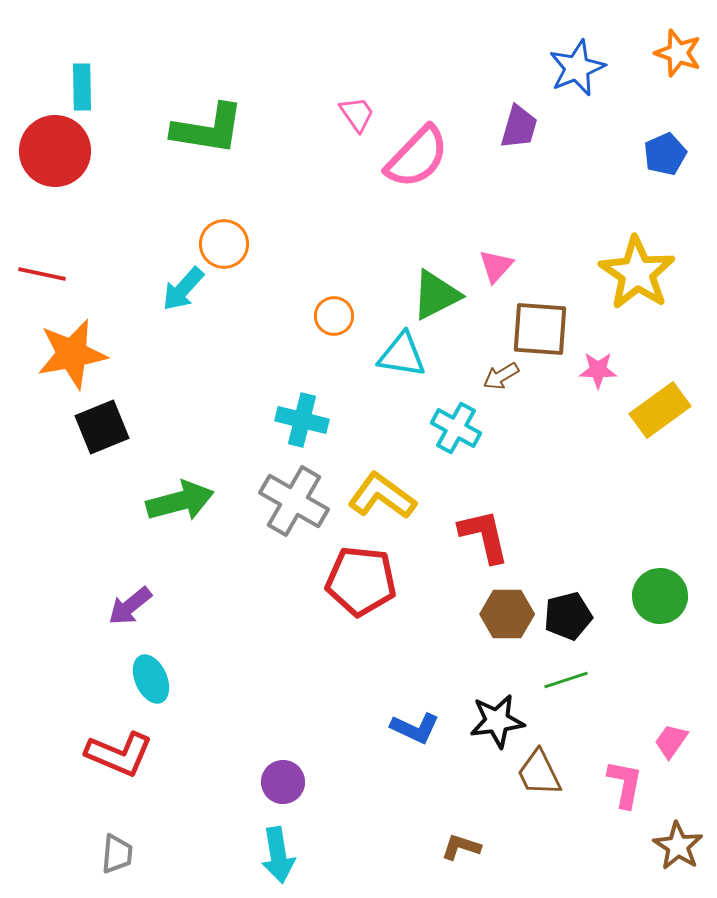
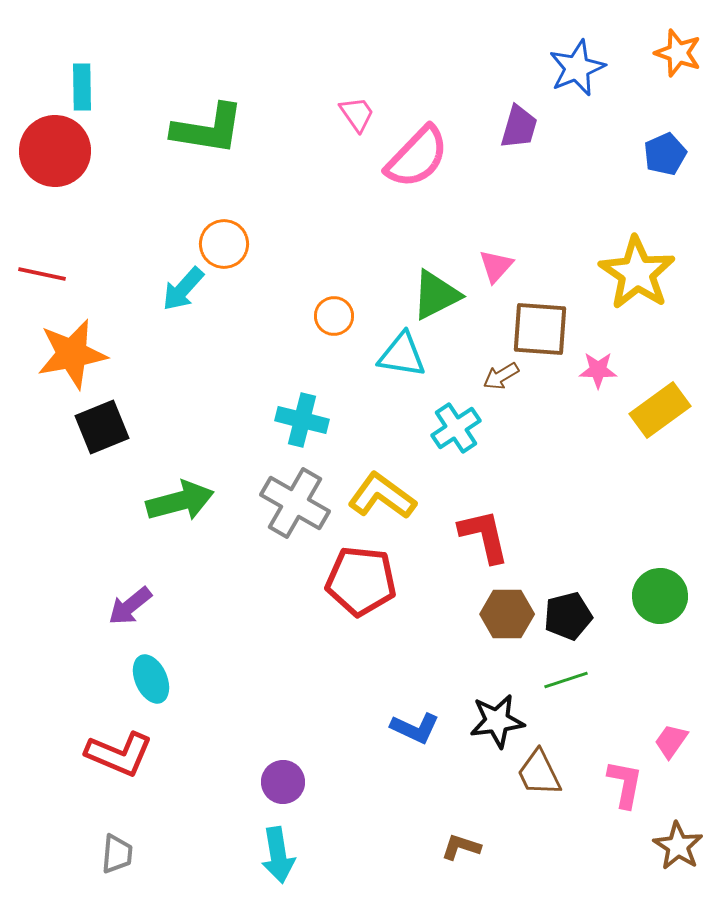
cyan cross at (456, 428): rotated 27 degrees clockwise
gray cross at (294, 501): moved 1 px right, 2 px down
